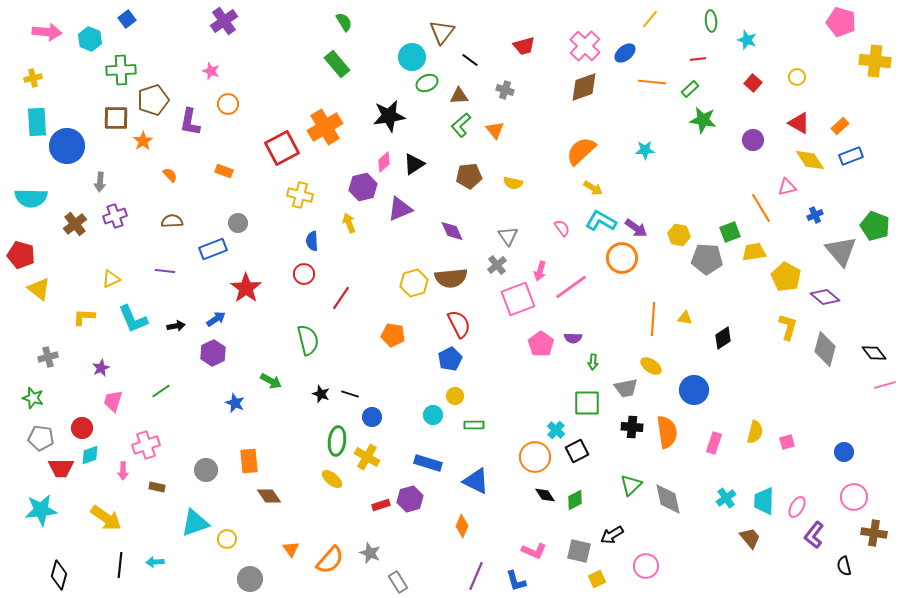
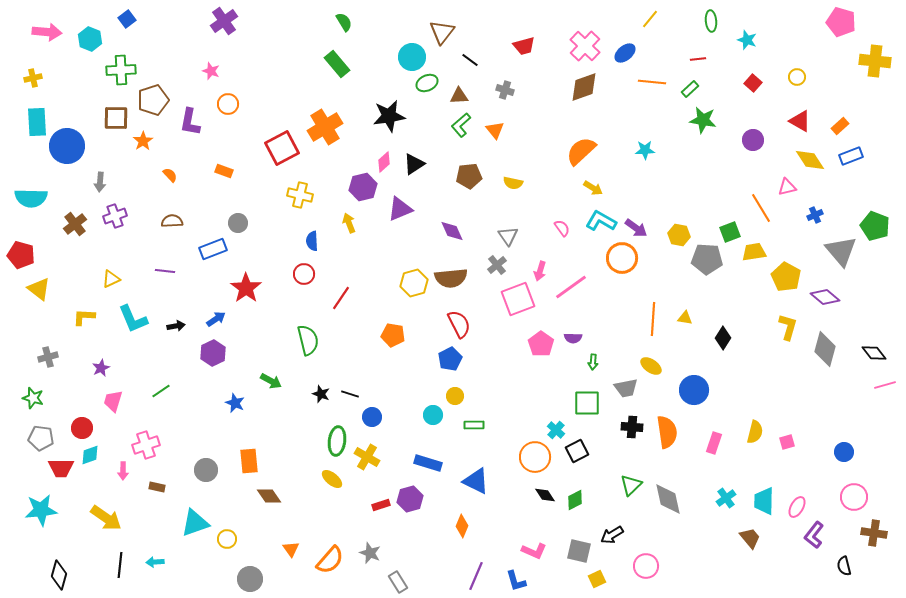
red triangle at (799, 123): moved 1 px right, 2 px up
black diamond at (723, 338): rotated 25 degrees counterclockwise
